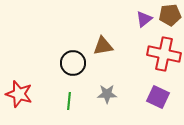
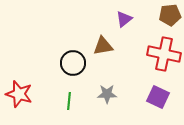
purple triangle: moved 20 px left
